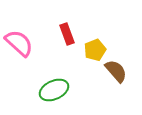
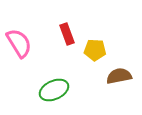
pink semicircle: rotated 16 degrees clockwise
yellow pentagon: rotated 25 degrees clockwise
brown semicircle: moved 3 px right, 5 px down; rotated 60 degrees counterclockwise
